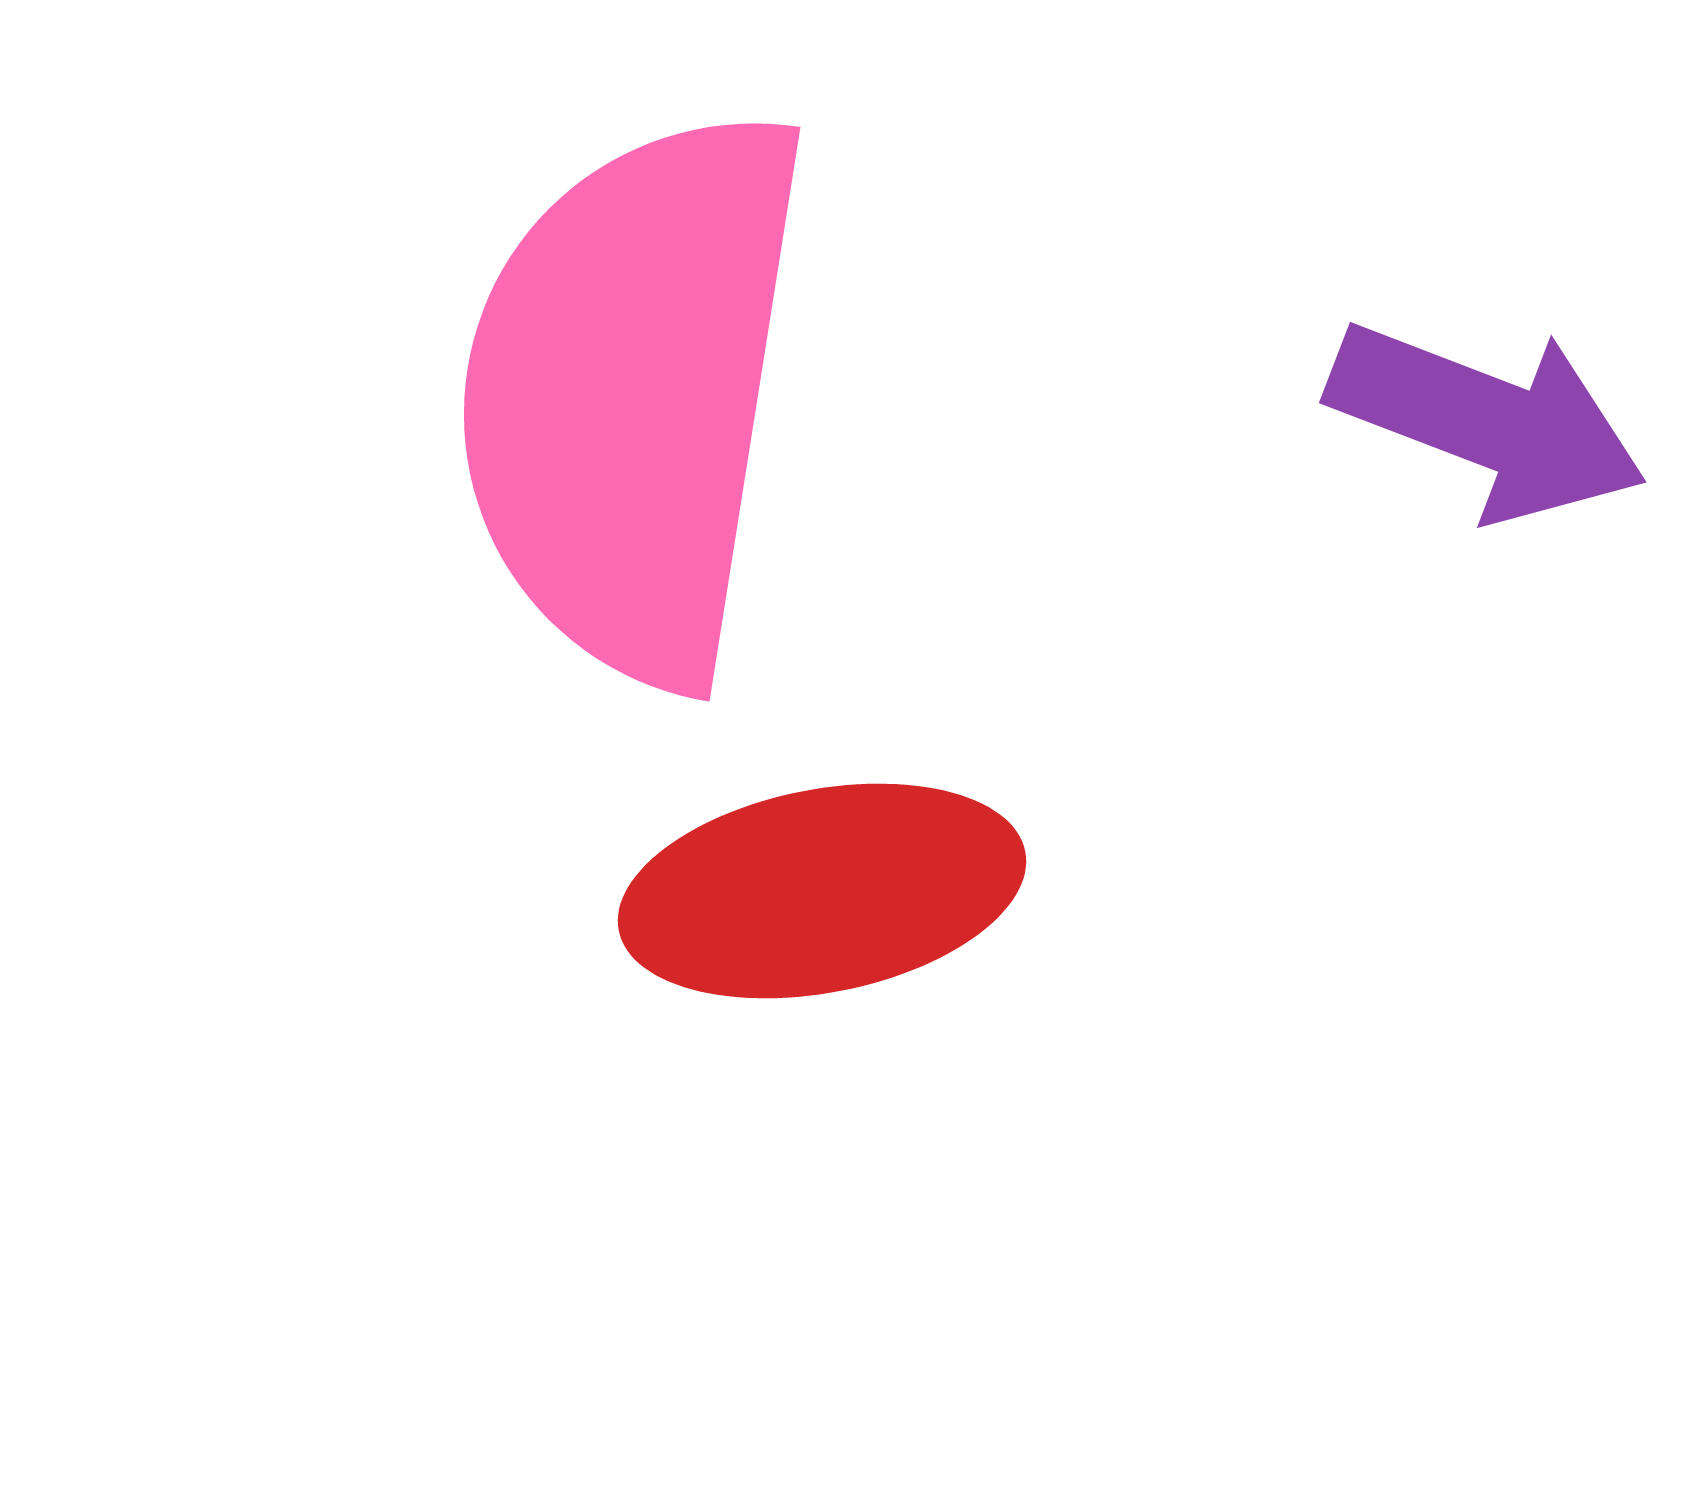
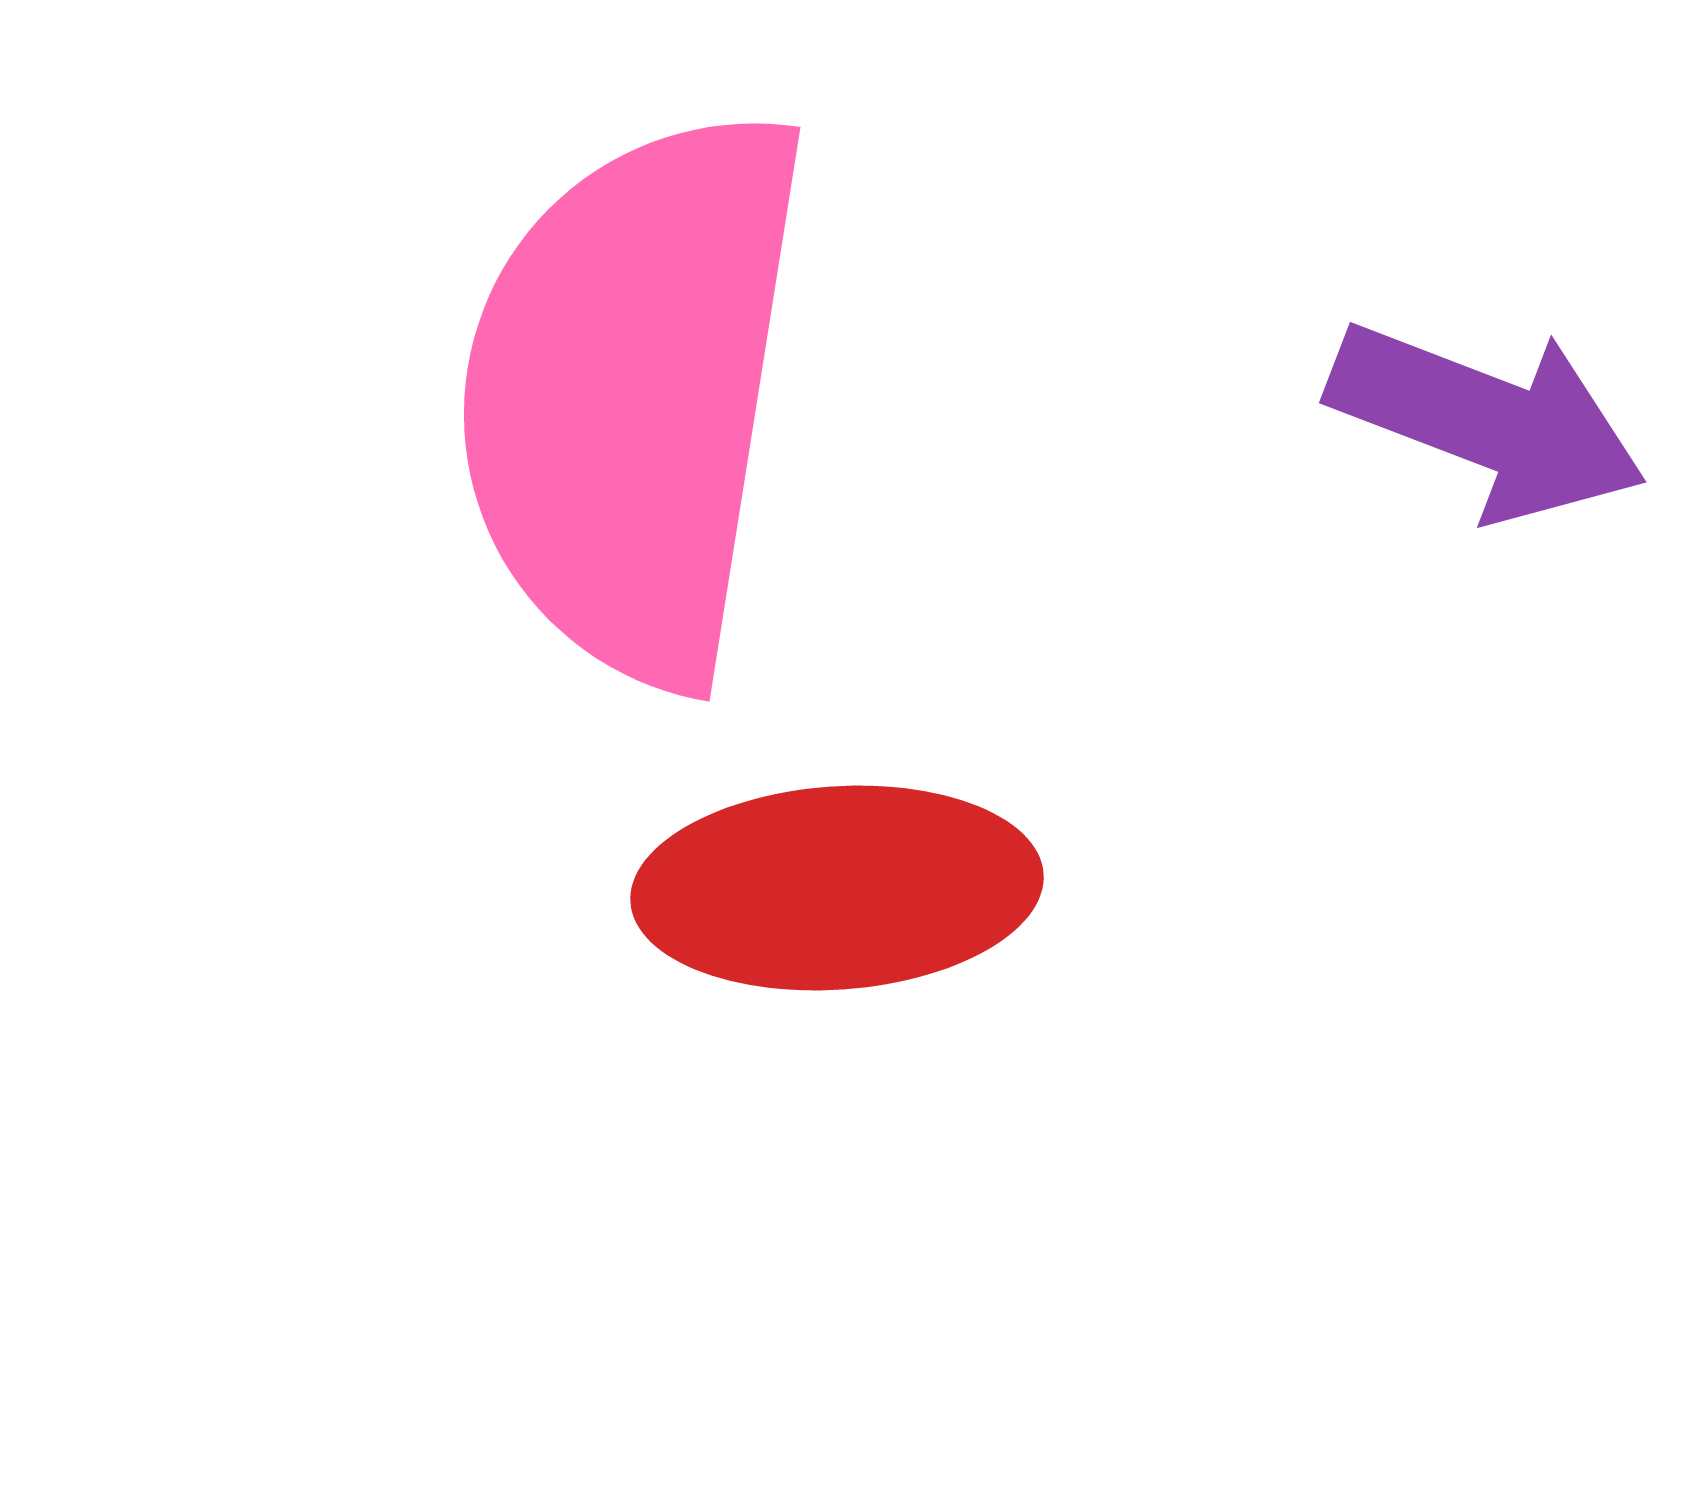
red ellipse: moved 15 px right, 3 px up; rotated 7 degrees clockwise
